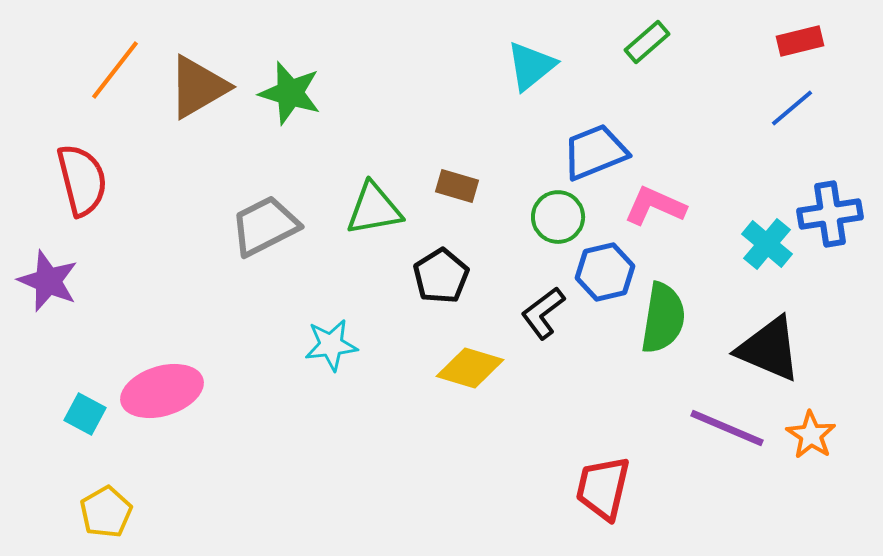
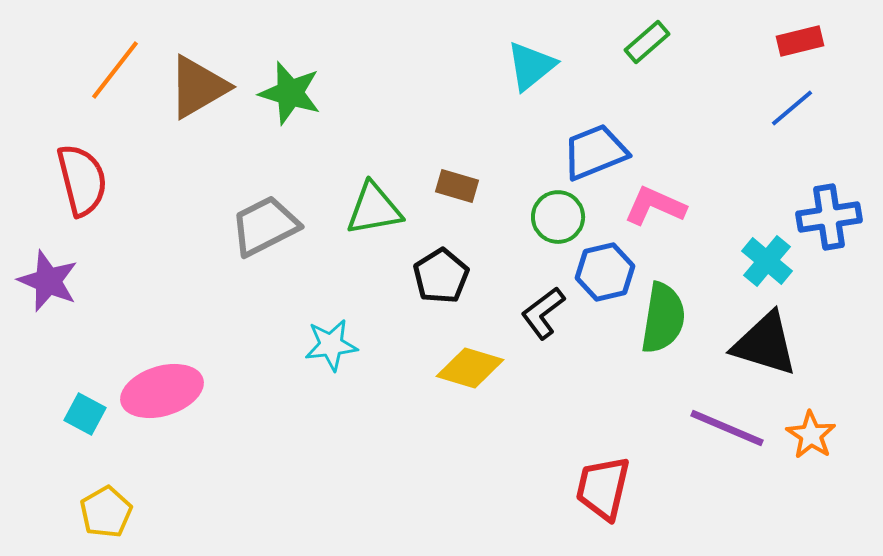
blue cross: moved 1 px left, 3 px down
cyan cross: moved 17 px down
black triangle: moved 4 px left, 5 px up; rotated 6 degrees counterclockwise
